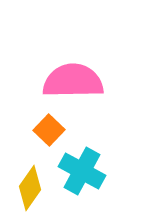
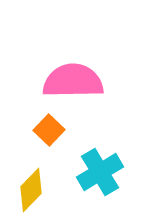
cyan cross: moved 18 px right, 1 px down; rotated 30 degrees clockwise
yellow diamond: moved 1 px right, 2 px down; rotated 9 degrees clockwise
